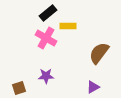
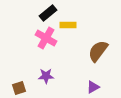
yellow rectangle: moved 1 px up
brown semicircle: moved 1 px left, 2 px up
